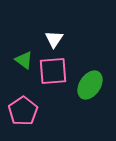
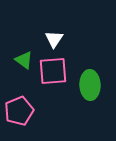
green ellipse: rotated 36 degrees counterclockwise
pink pentagon: moved 4 px left; rotated 12 degrees clockwise
